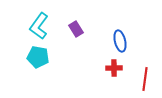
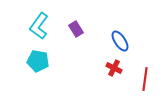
blue ellipse: rotated 20 degrees counterclockwise
cyan pentagon: moved 4 px down
red cross: rotated 28 degrees clockwise
